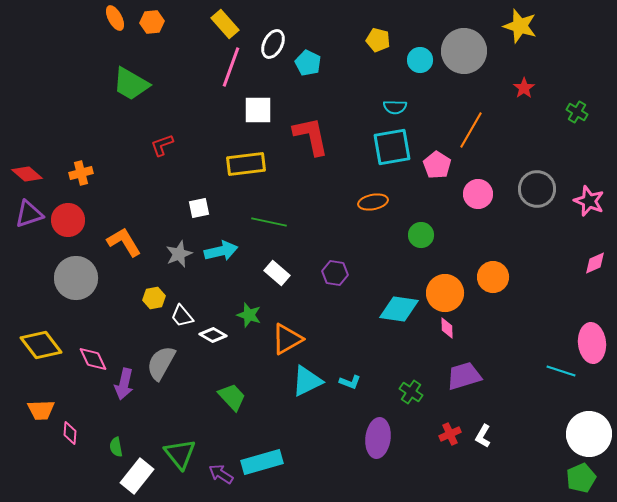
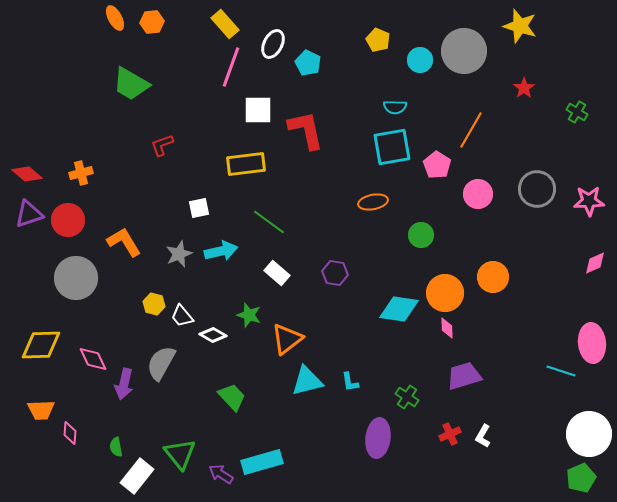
yellow pentagon at (378, 40): rotated 10 degrees clockwise
red L-shape at (311, 136): moved 5 px left, 6 px up
pink star at (589, 201): rotated 24 degrees counterclockwise
green line at (269, 222): rotated 24 degrees clockwise
yellow hexagon at (154, 298): moved 6 px down; rotated 25 degrees clockwise
orange triangle at (287, 339): rotated 8 degrees counterclockwise
yellow diamond at (41, 345): rotated 54 degrees counterclockwise
cyan triangle at (307, 381): rotated 12 degrees clockwise
cyan L-shape at (350, 382): rotated 60 degrees clockwise
green cross at (411, 392): moved 4 px left, 5 px down
